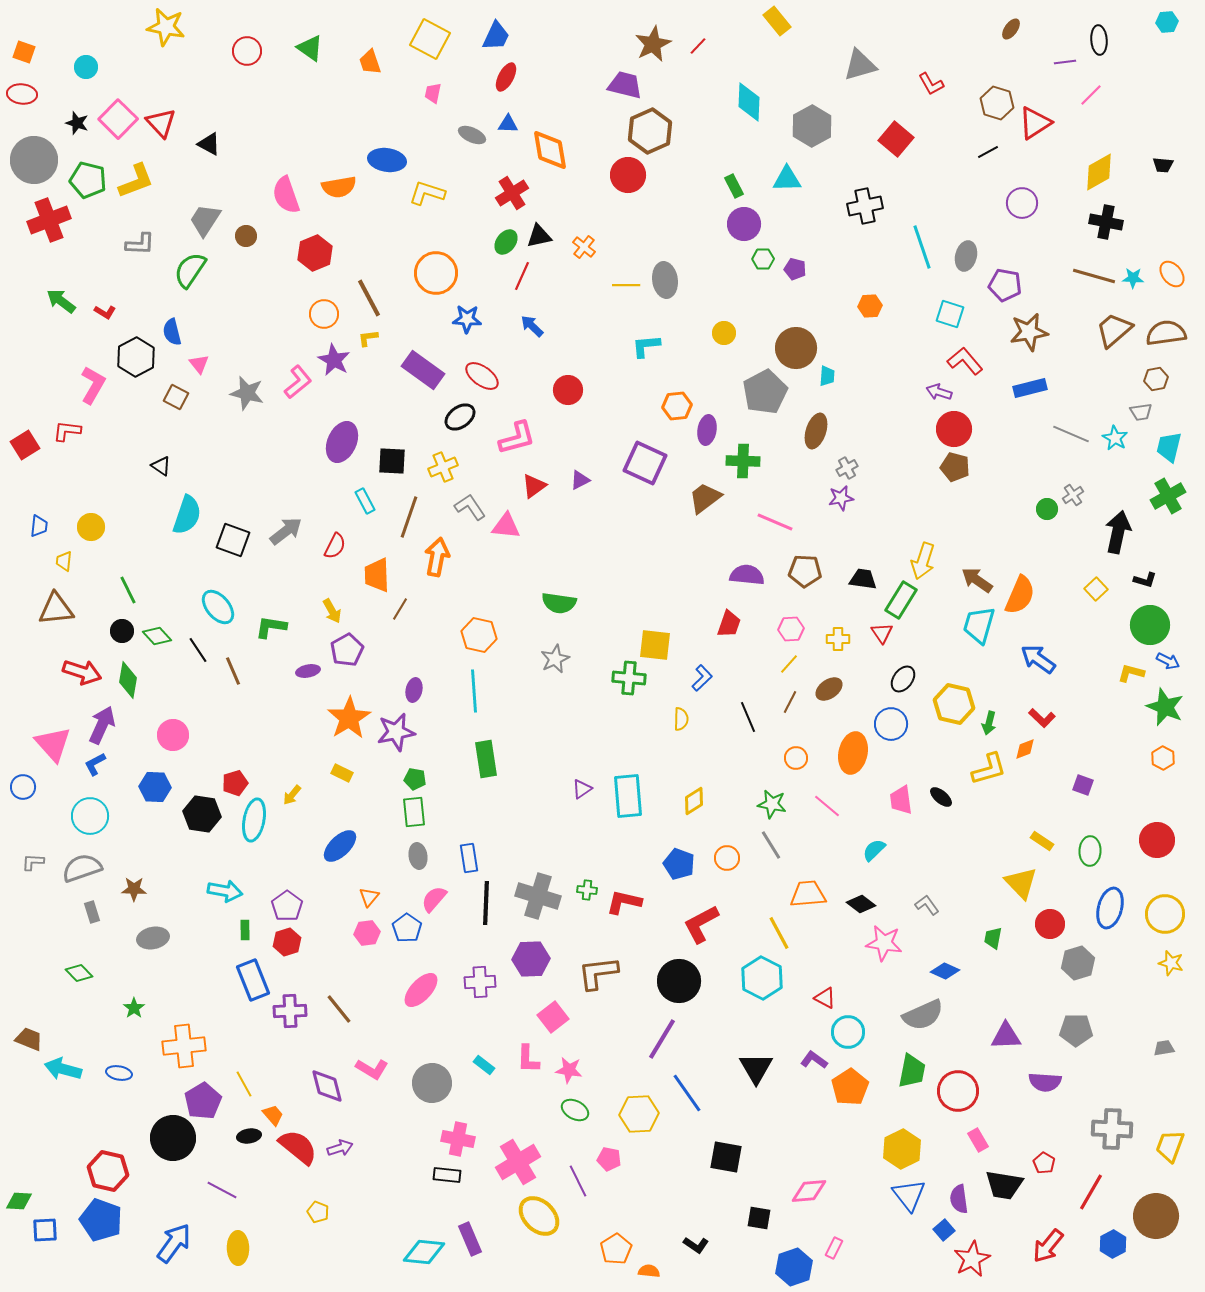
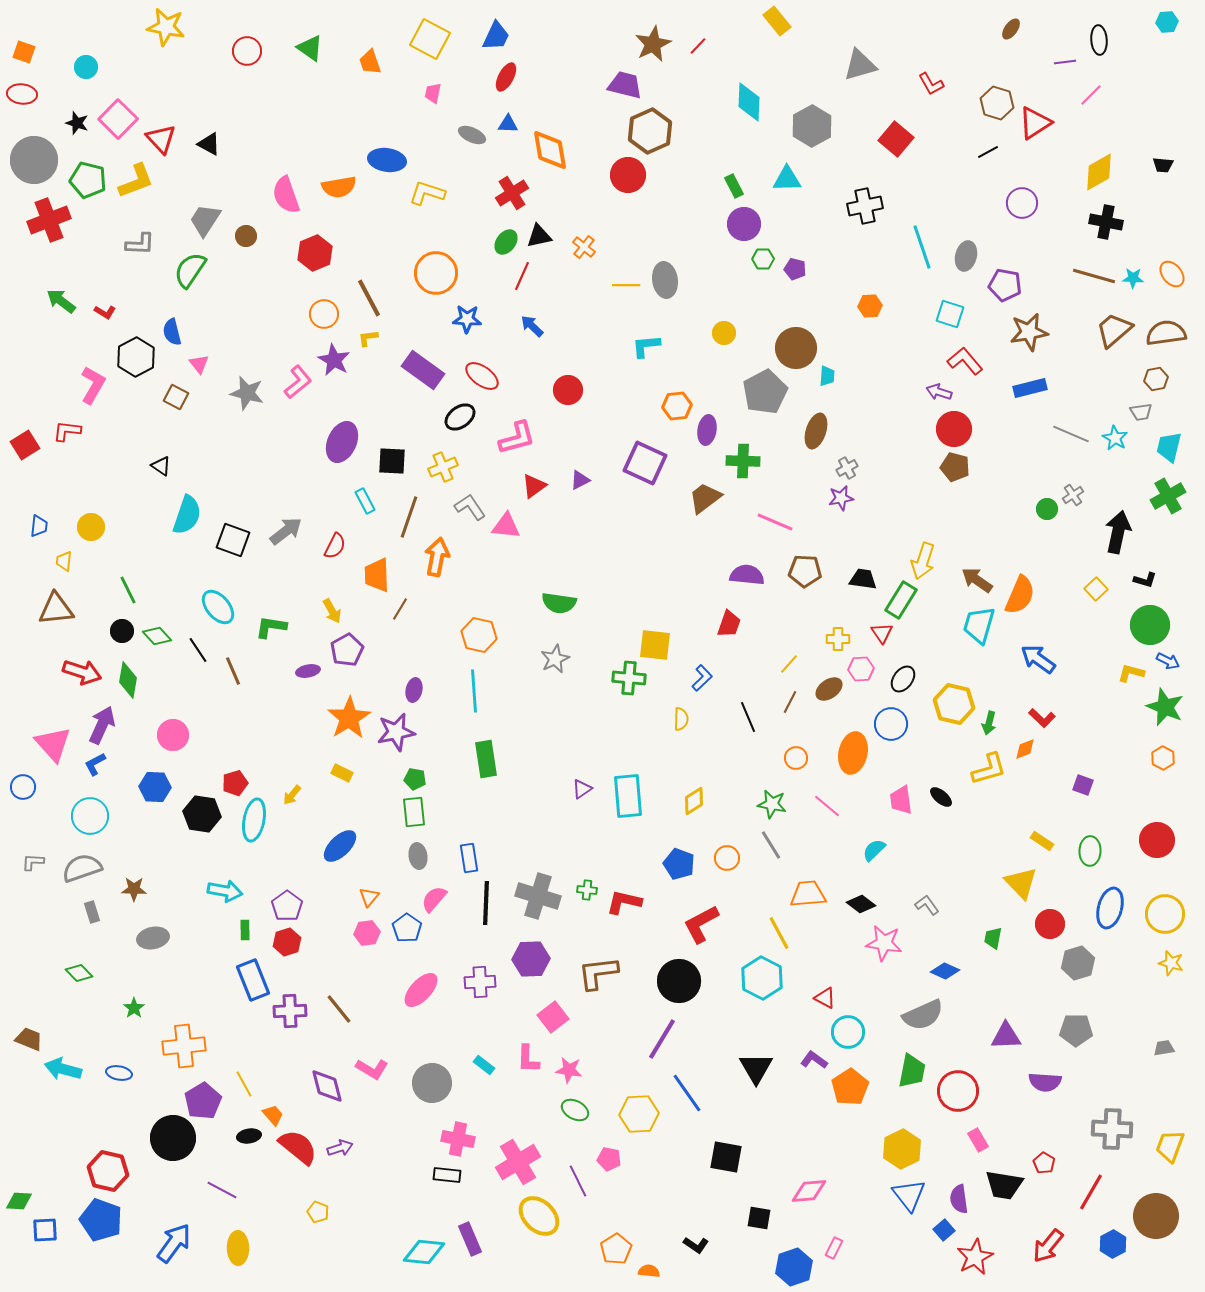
red triangle at (161, 123): moved 16 px down
pink hexagon at (791, 629): moved 70 px right, 40 px down
red star at (972, 1259): moved 3 px right, 2 px up
